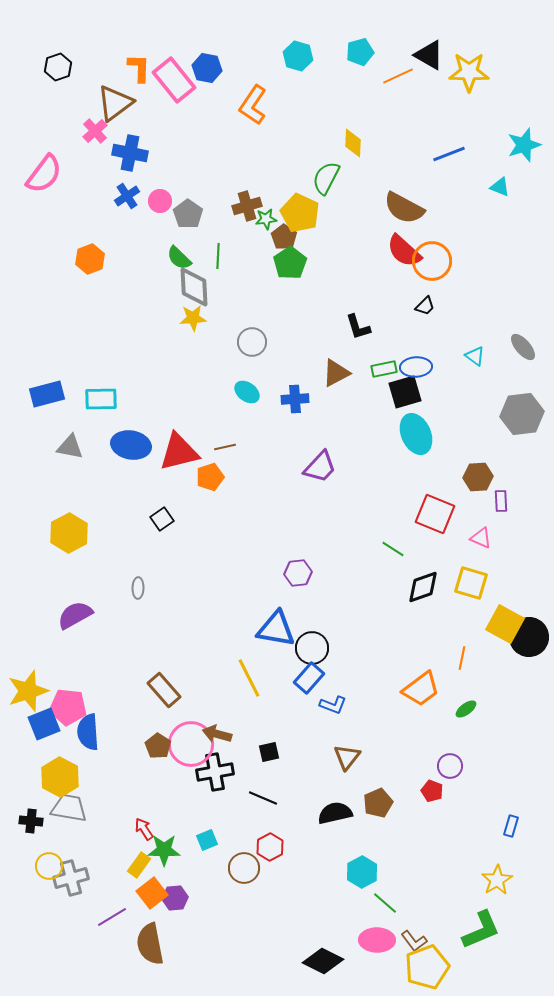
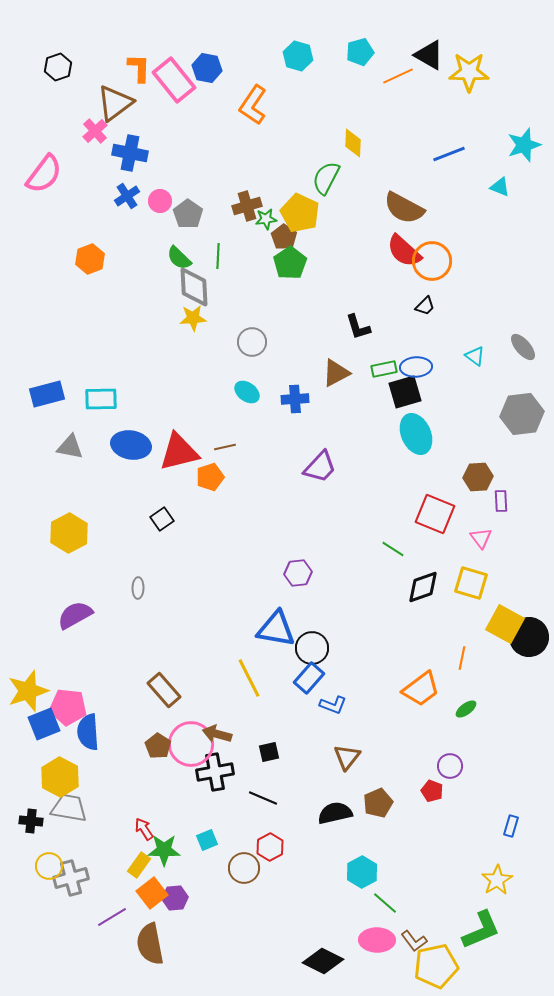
pink triangle at (481, 538): rotated 30 degrees clockwise
yellow pentagon at (427, 967): moved 9 px right, 1 px up; rotated 9 degrees clockwise
